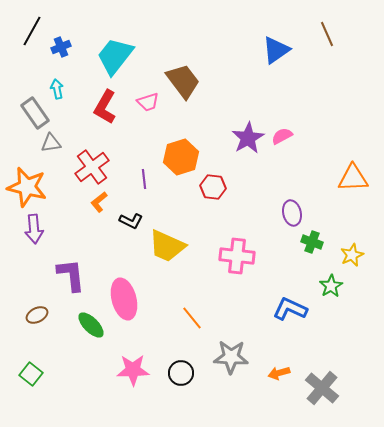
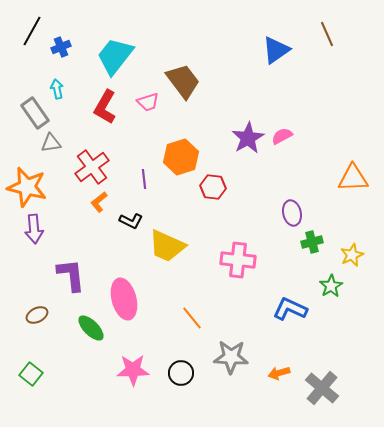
green cross: rotated 35 degrees counterclockwise
pink cross: moved 1 px right, 4 px down
green ellipse: moved 3 px down
